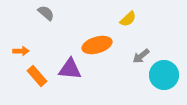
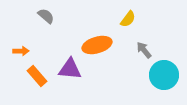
gray semicircle: moved 3 px down
yellow semicircle: rotated 12 degrees counterclockwise
gray arrow: moved 3 px right, 6 px up; rotated 90 degrees clockwise
